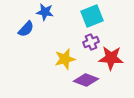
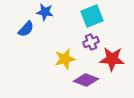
red star: moved 1 px right, 1 px down
